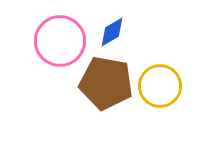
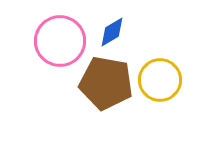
yellow circle: moved 6 px up
